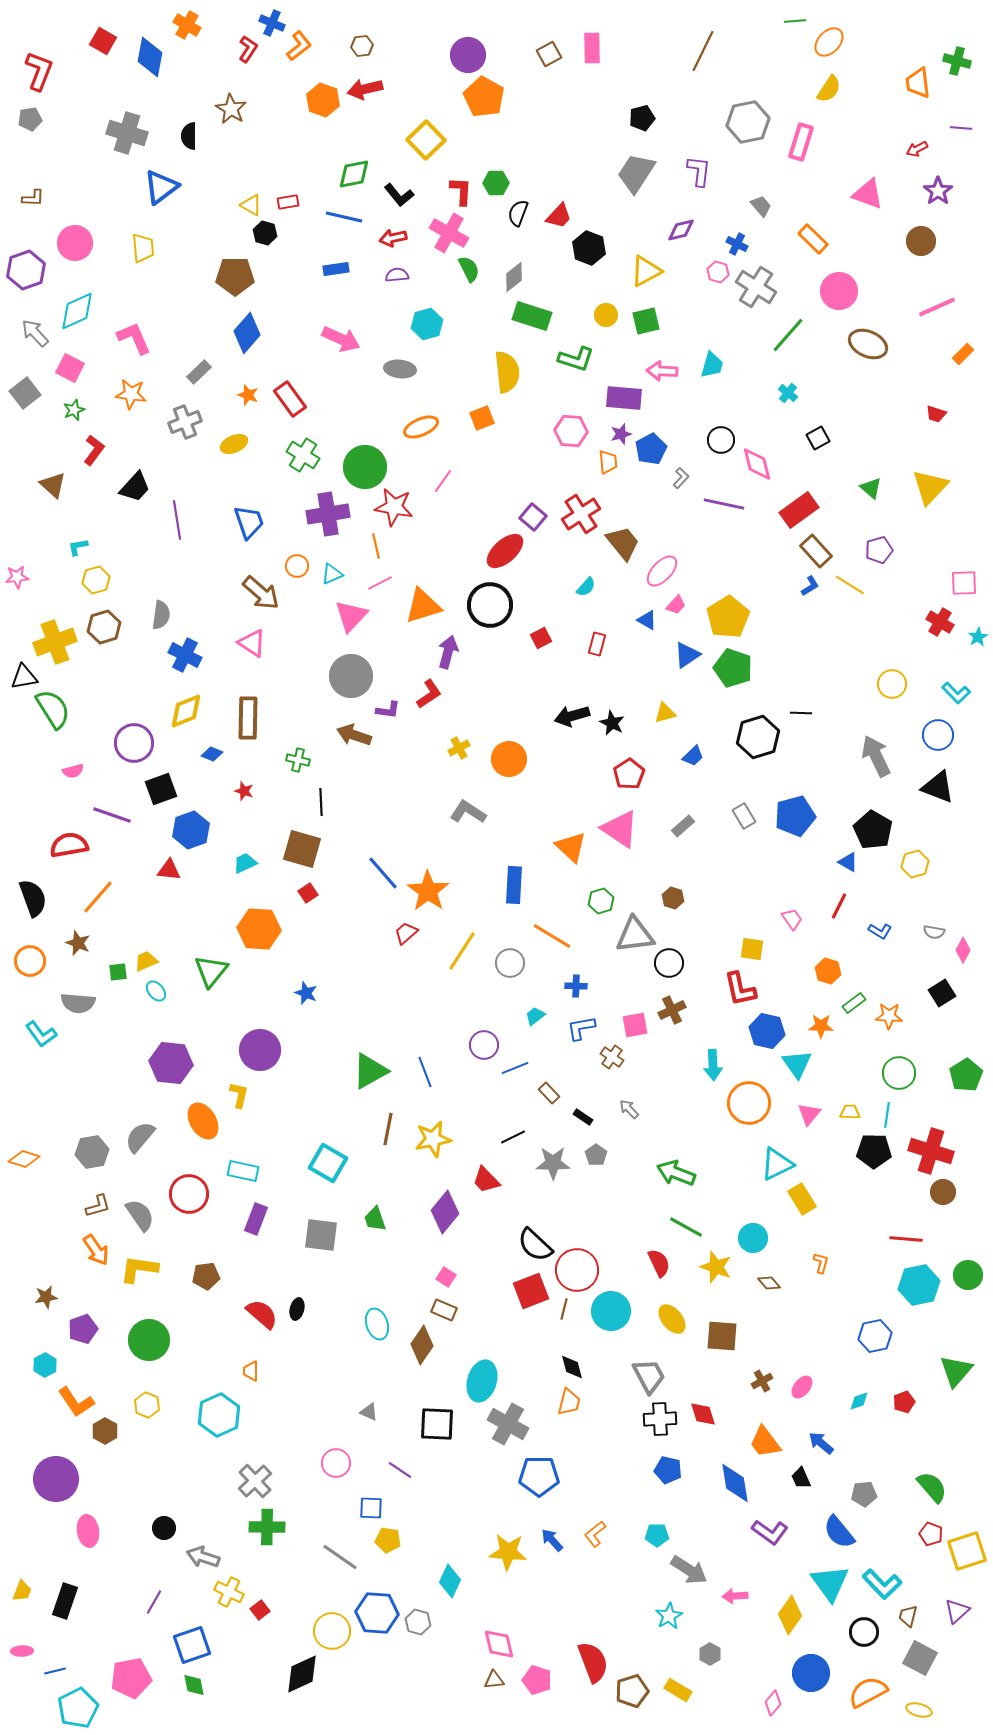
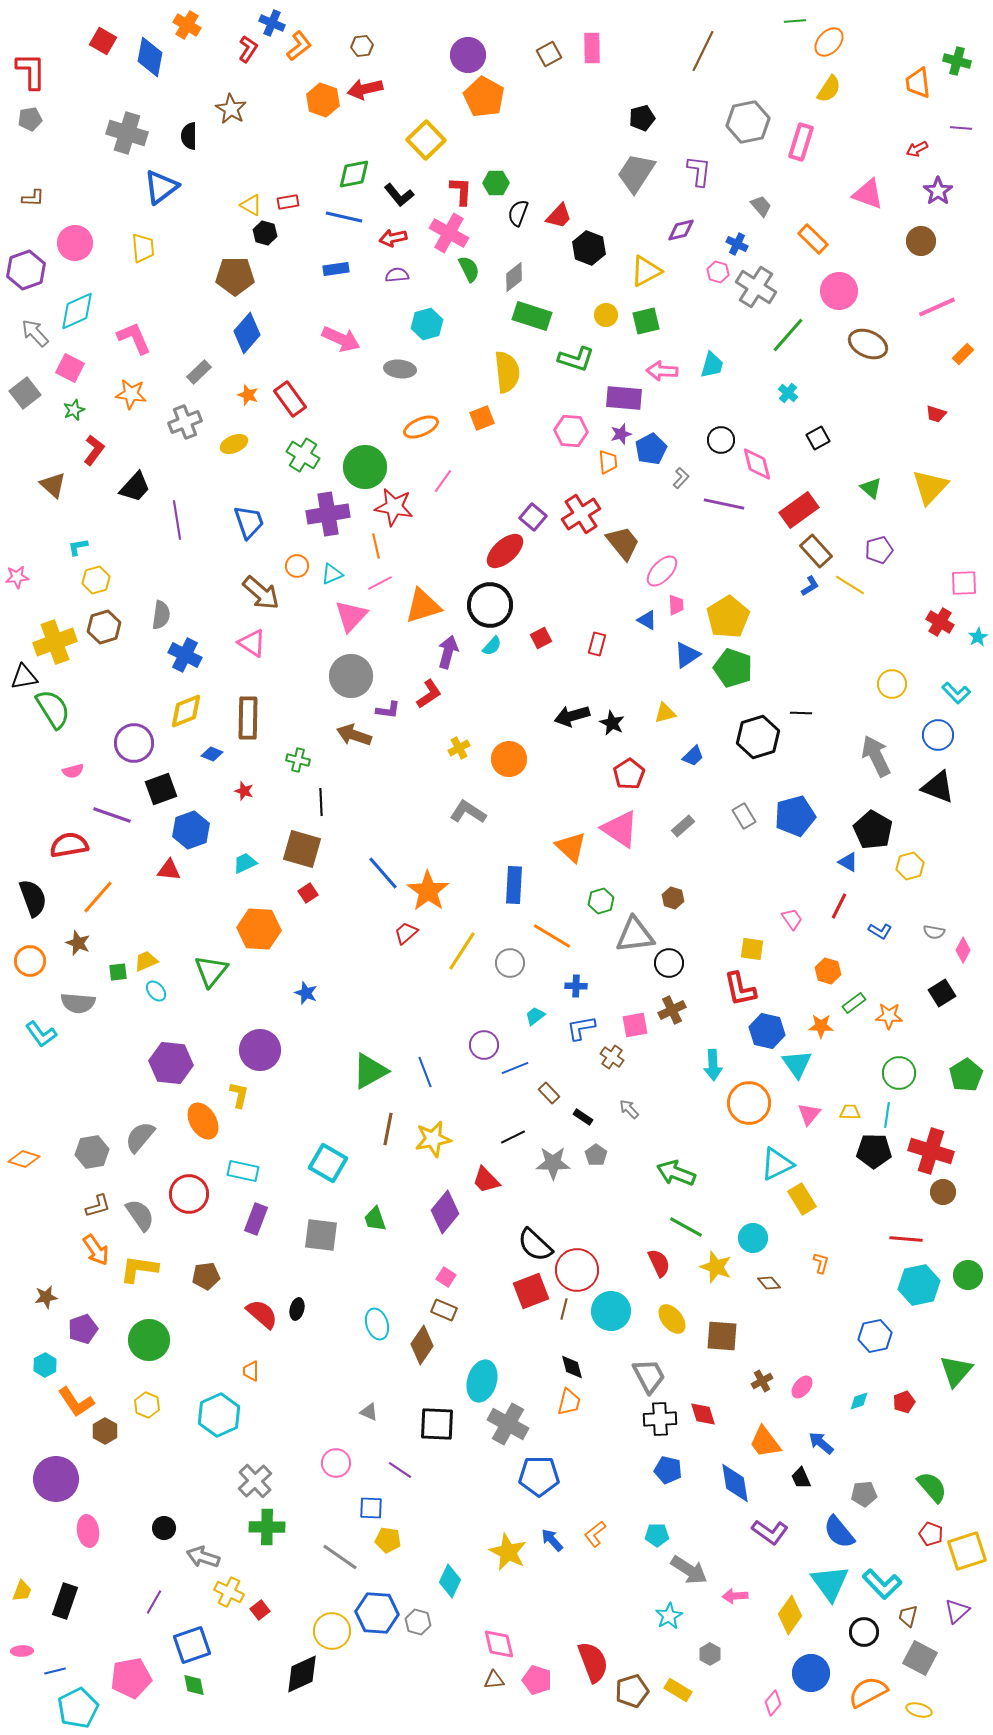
red L-shape at (39, 71): moved 8 px left; rotated 21 degrees counterclockwise
cyan semicircle at (586, 587): moved 94 px left, 59 px down
pink trapezoid at (676, 605): rotated 45 degrees counterclockwise
yellow hexagon at (915, 864): moved 5 px left, 2 px down
yellow star at (508, 1552): rotated 21 degrees clockwise
